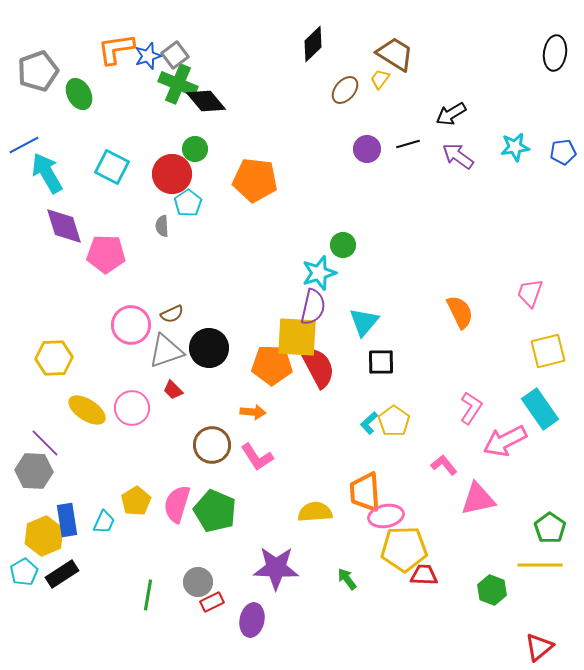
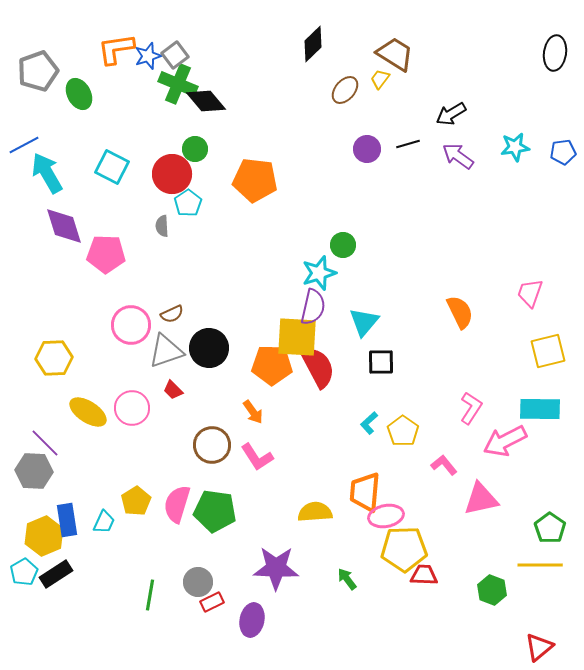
cyan rectangle at (540, 409): rotated 54 degrees counterclockwise
yellow ellipse at (87, 410): moved 1 px right, 2 px down
orange arrow at (253, 412): rotated 50 degrees clockwise
yellow pentagon at (394, 421): moved 9 px right, 10 px down
orange trapezoid at (365, 492): rotated 9 degrees clockwise
pink triangle at (478, 499): moved 3 px right
green pentagon at (215, 511): rotated 15 degrees counterclockwise
black rectangle at (62, 574): moved 6 px left
green line at (148, 595): moved 2 px right
